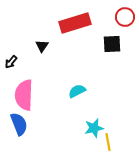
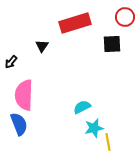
cyan semicircle: moved 5 px right, 16 px down
